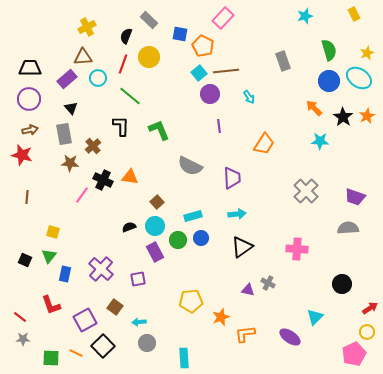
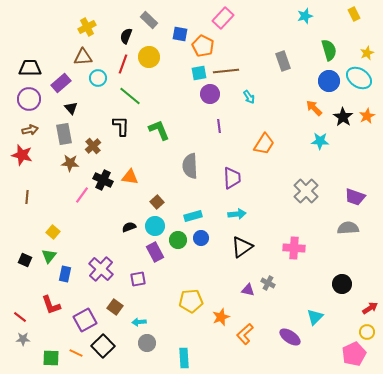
cyan square at (199, 73): rotated 28 degrees clockwise
purple rectangle at (67, 79): moved 6 px left, 4 px down
gray semicircle at (190, 166): rotated 60 degrees clockwise
yellow square at (53, 232): rotated 24 degrees clockwise
pink cross at (297, 249): moved 3 px left, 1 px up
orange L-shape at (245, 334): rotated 35 degrees counterclockwise
